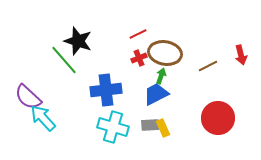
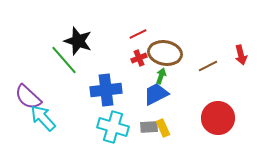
gray rectangle: moved 1 px left, 2 px down
